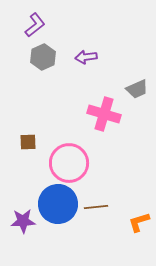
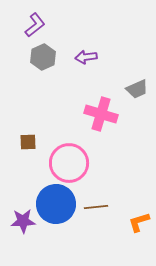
pink cross: moved 3 px left
blue circle: moved 2 px left
